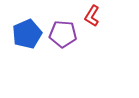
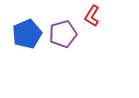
purple pentagon: rotated 20 degrees counterclockwise
